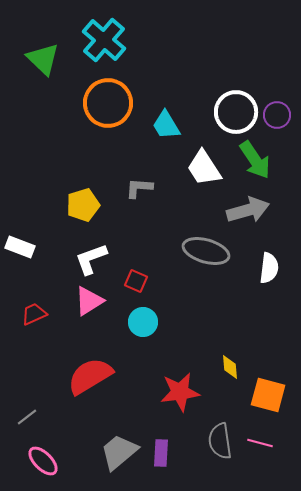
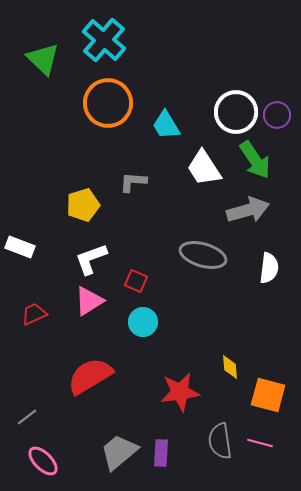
gray L-shape: moved 6 px left, 6 px up
gray ellipse: moved 3 px left, 4 px down
